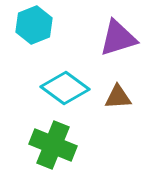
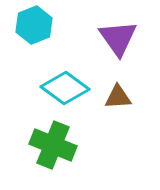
purple triangle: rotated 48 degrees counterclockwise
